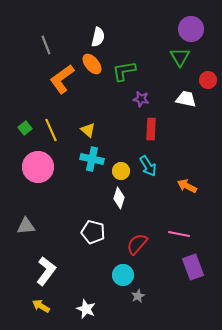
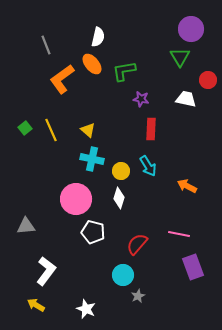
pink circle: moved 38 px right, 32 px down
yellow arrow: moved 5 px left, 1 px up
